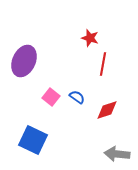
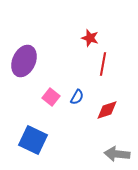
blue semicircle: rotated 84 degrees clockwise
